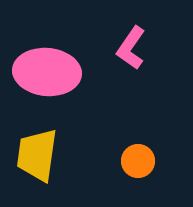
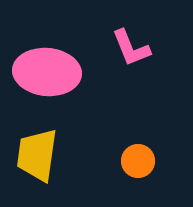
pink L-shape: rotated 57 degrees counterclockwise
